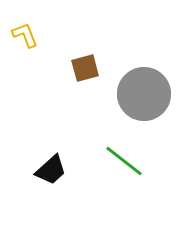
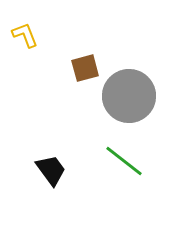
gray circle: moved 15 px left, 2 px down
black trapezoid: rotated 84 degrees counterclockwise
